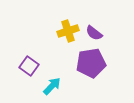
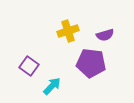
purple semicircle: moved 11 px right, 2 px down; rotated 54 degrees counterclockwise
purple pentagon: rotated 16 degrees clockwise
